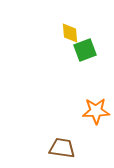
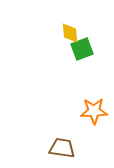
green square: moved 3 px left, 1 px up
orange star: moved 2 px left
